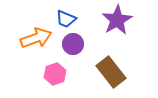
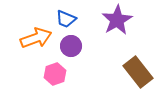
purple circle: moved 2 px left, 2 px down
brown rectangle: moved 27 px right
